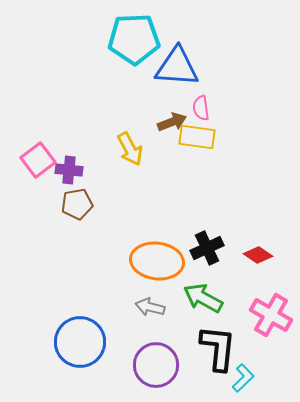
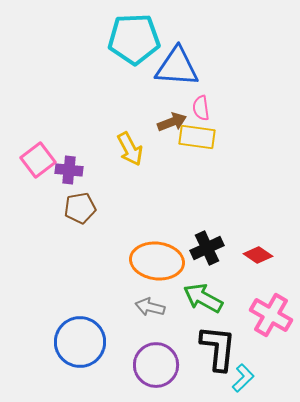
brown pentagon: moved 3 px right, 4 px down
